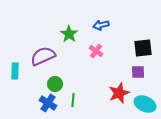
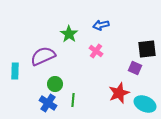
black square: moved 4 px right, 1 px down
purple square: moved 3 px left, 4 px up; rotated 24 degrees clockwise
